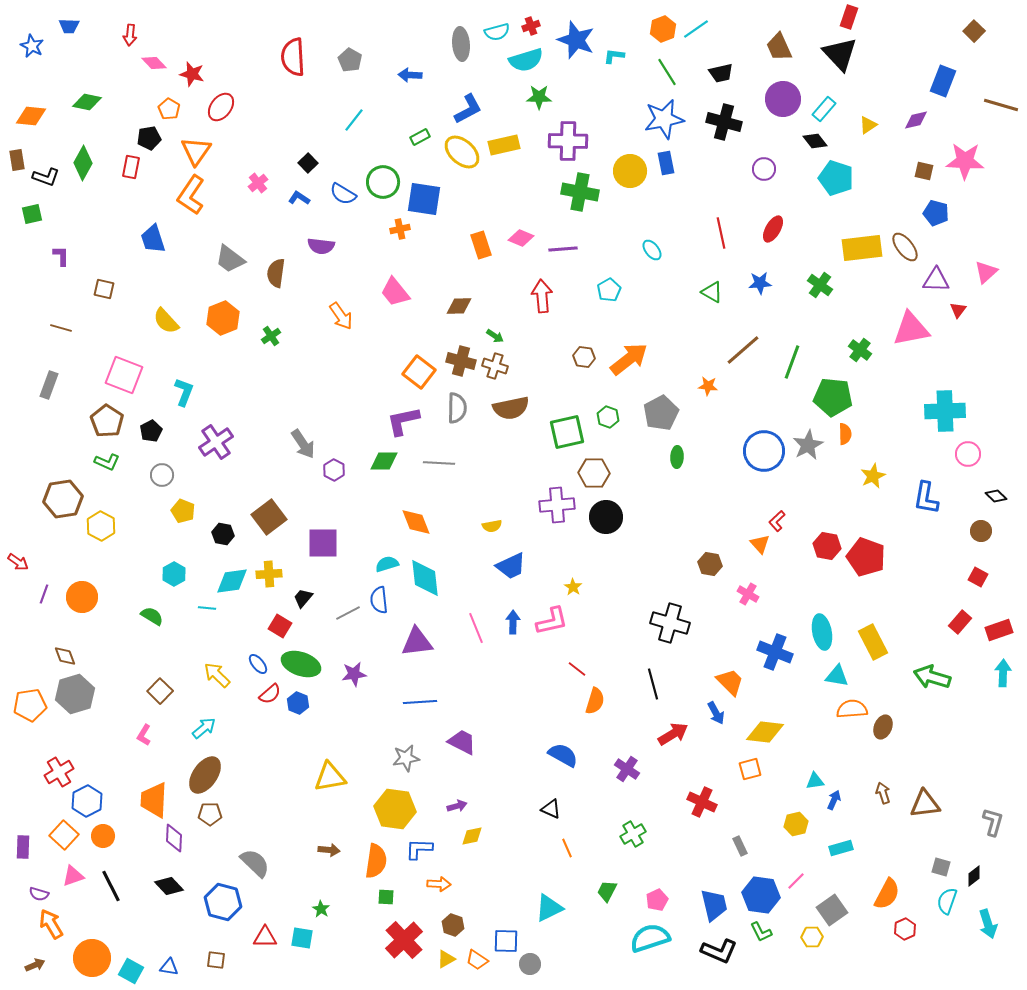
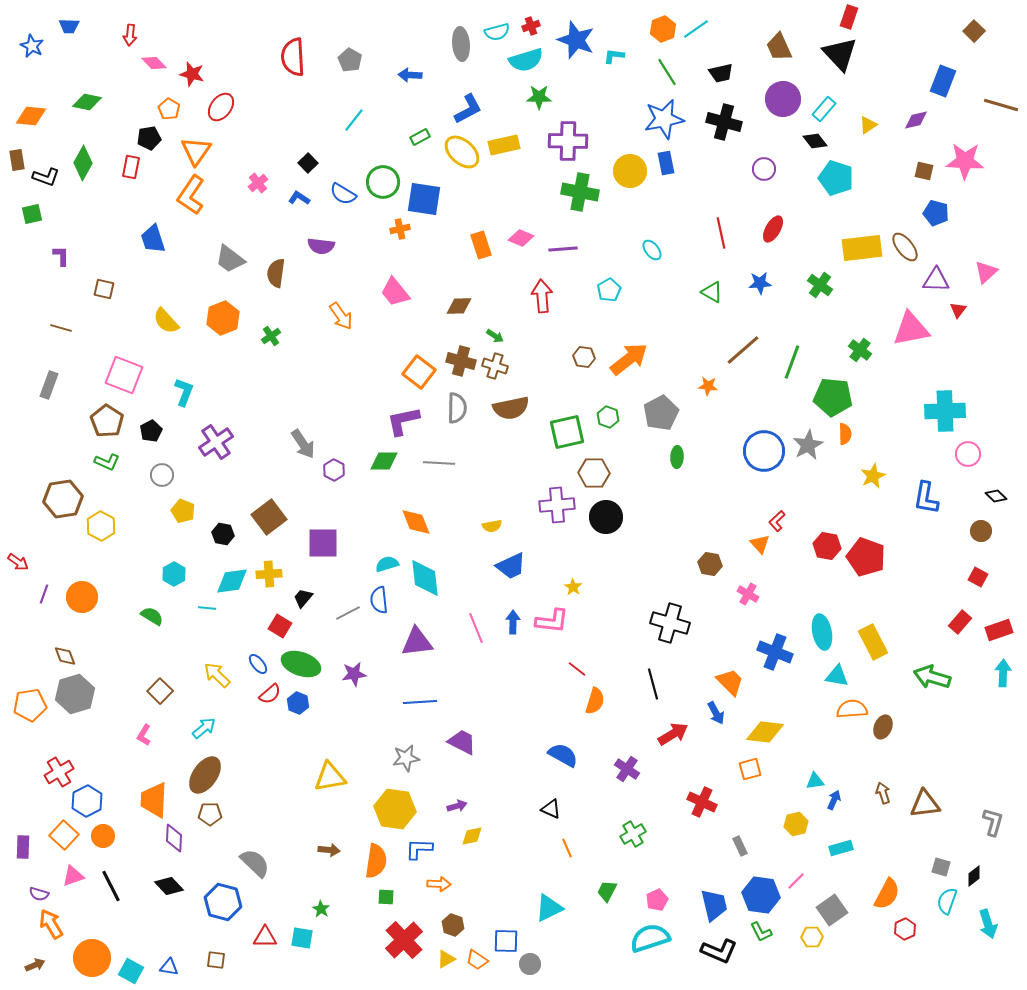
pink L-shape at (552, 621): rotated 20 degrees clockwise
